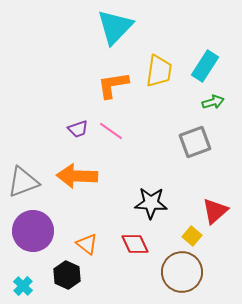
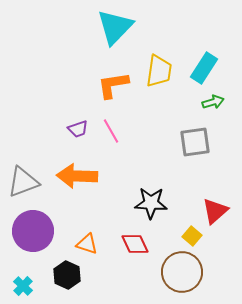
cyan rectangle: moved 1 px left, 2 px down
pink line: rotated 25 degrees clockwise
gray square: rotated 12 degrees clockwise
orange triangle: rotated 20 degrees counterclockwise
